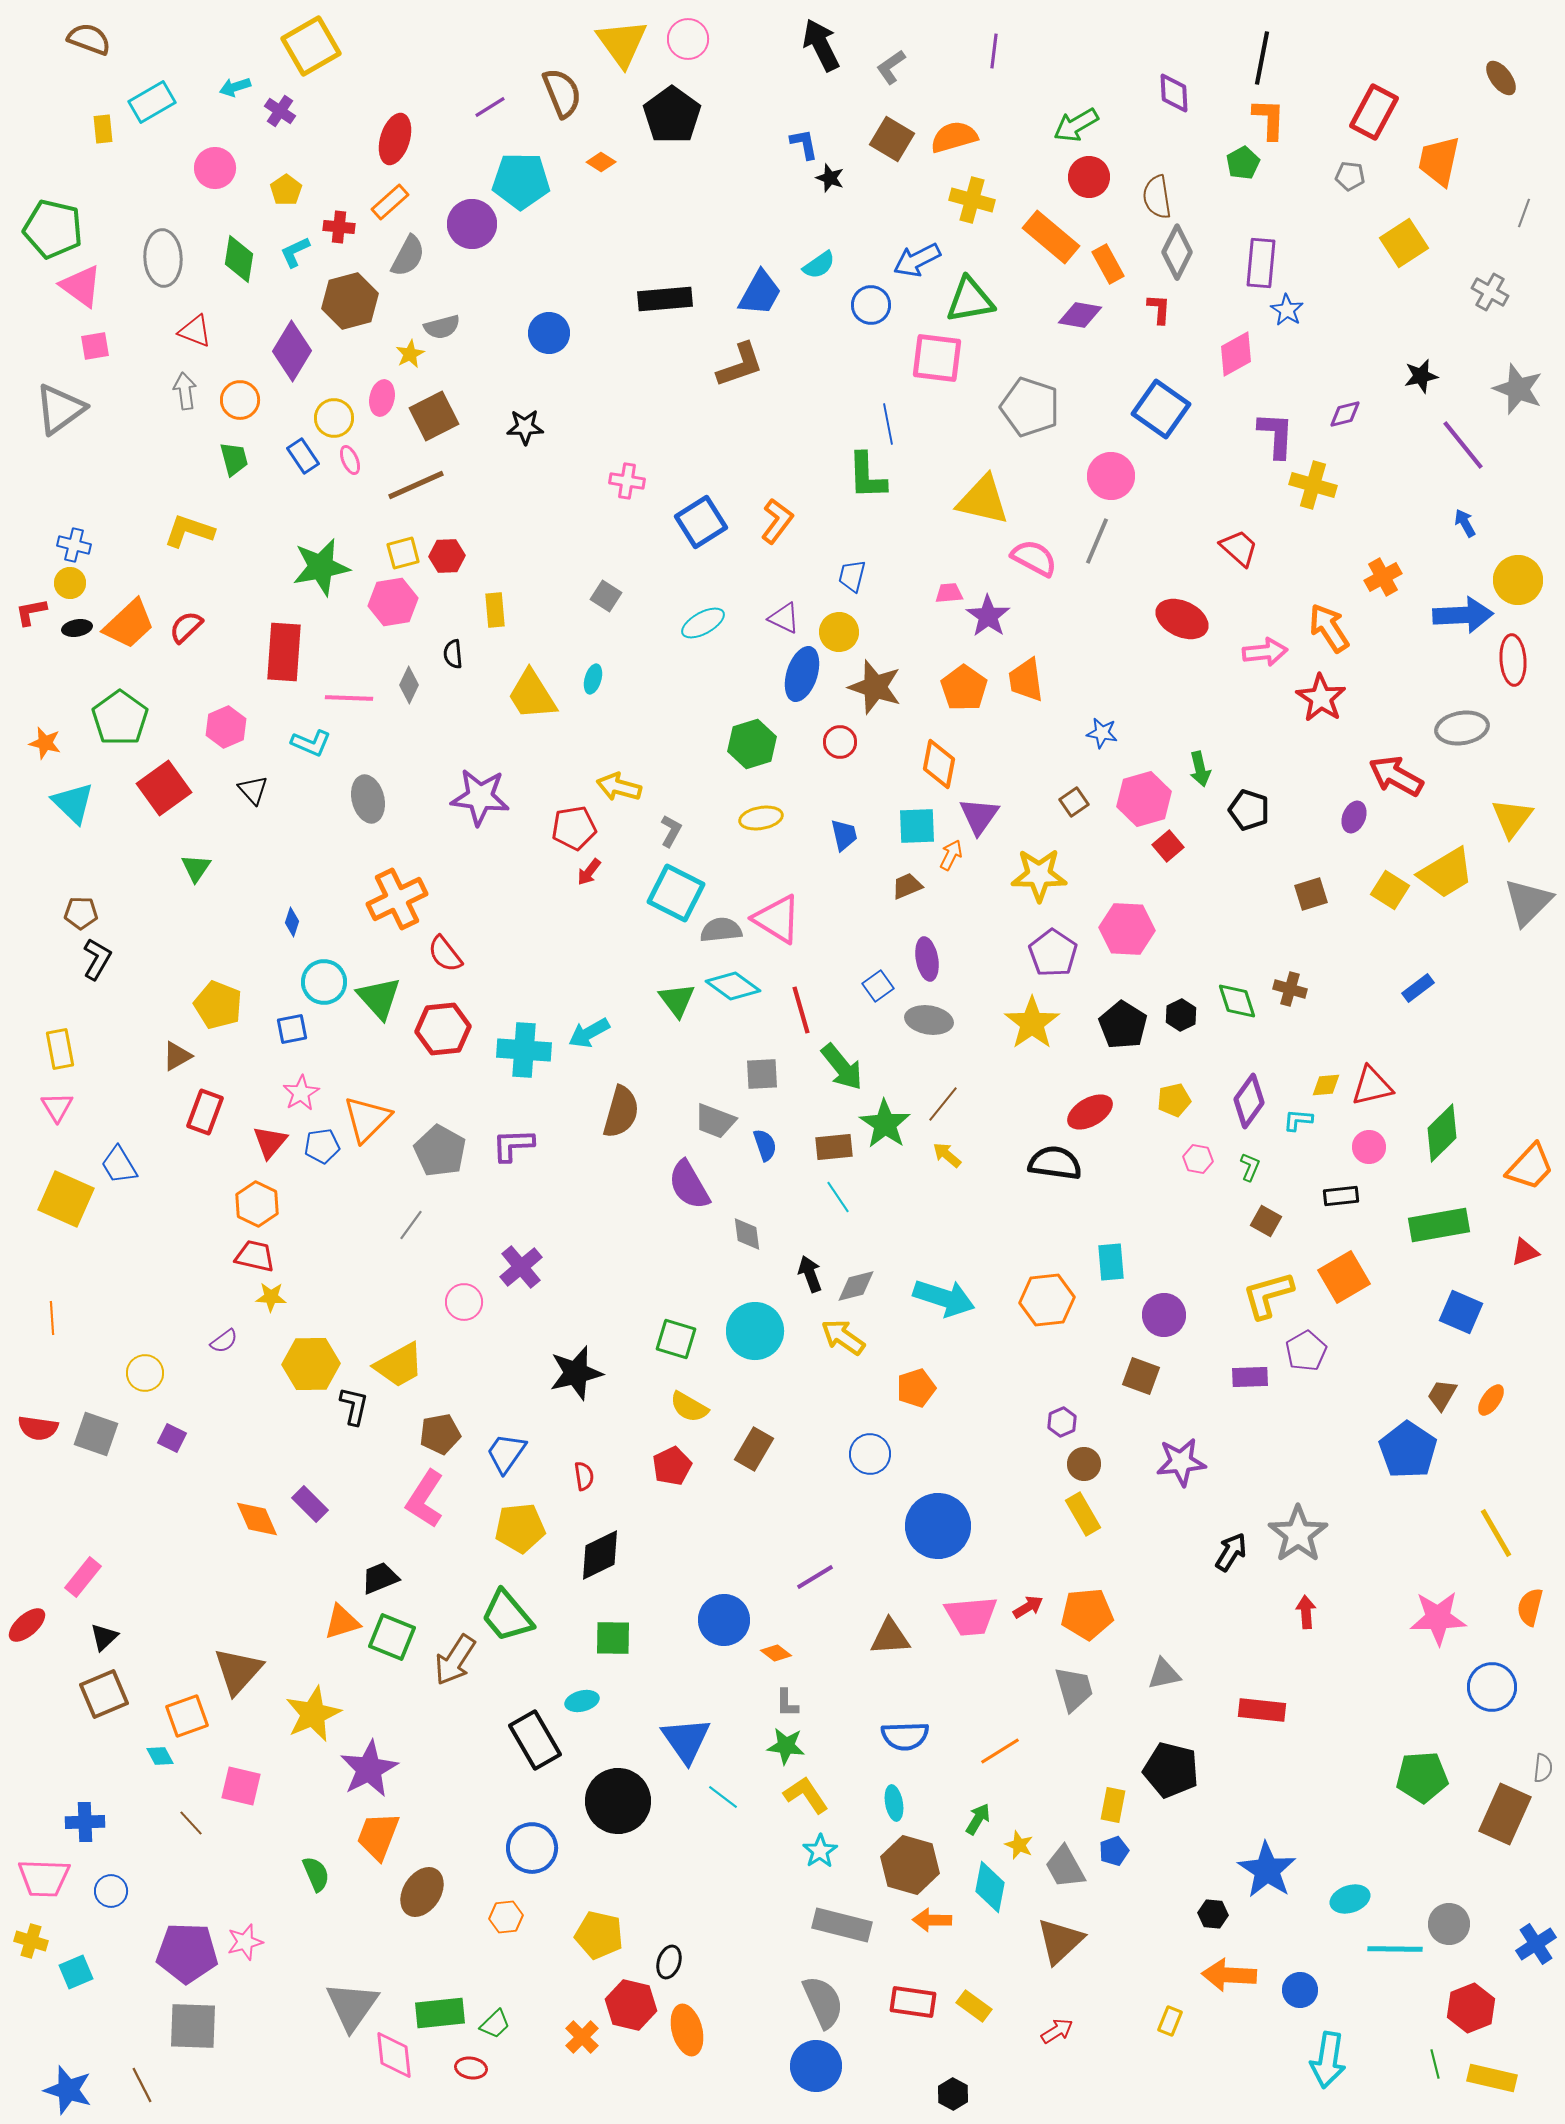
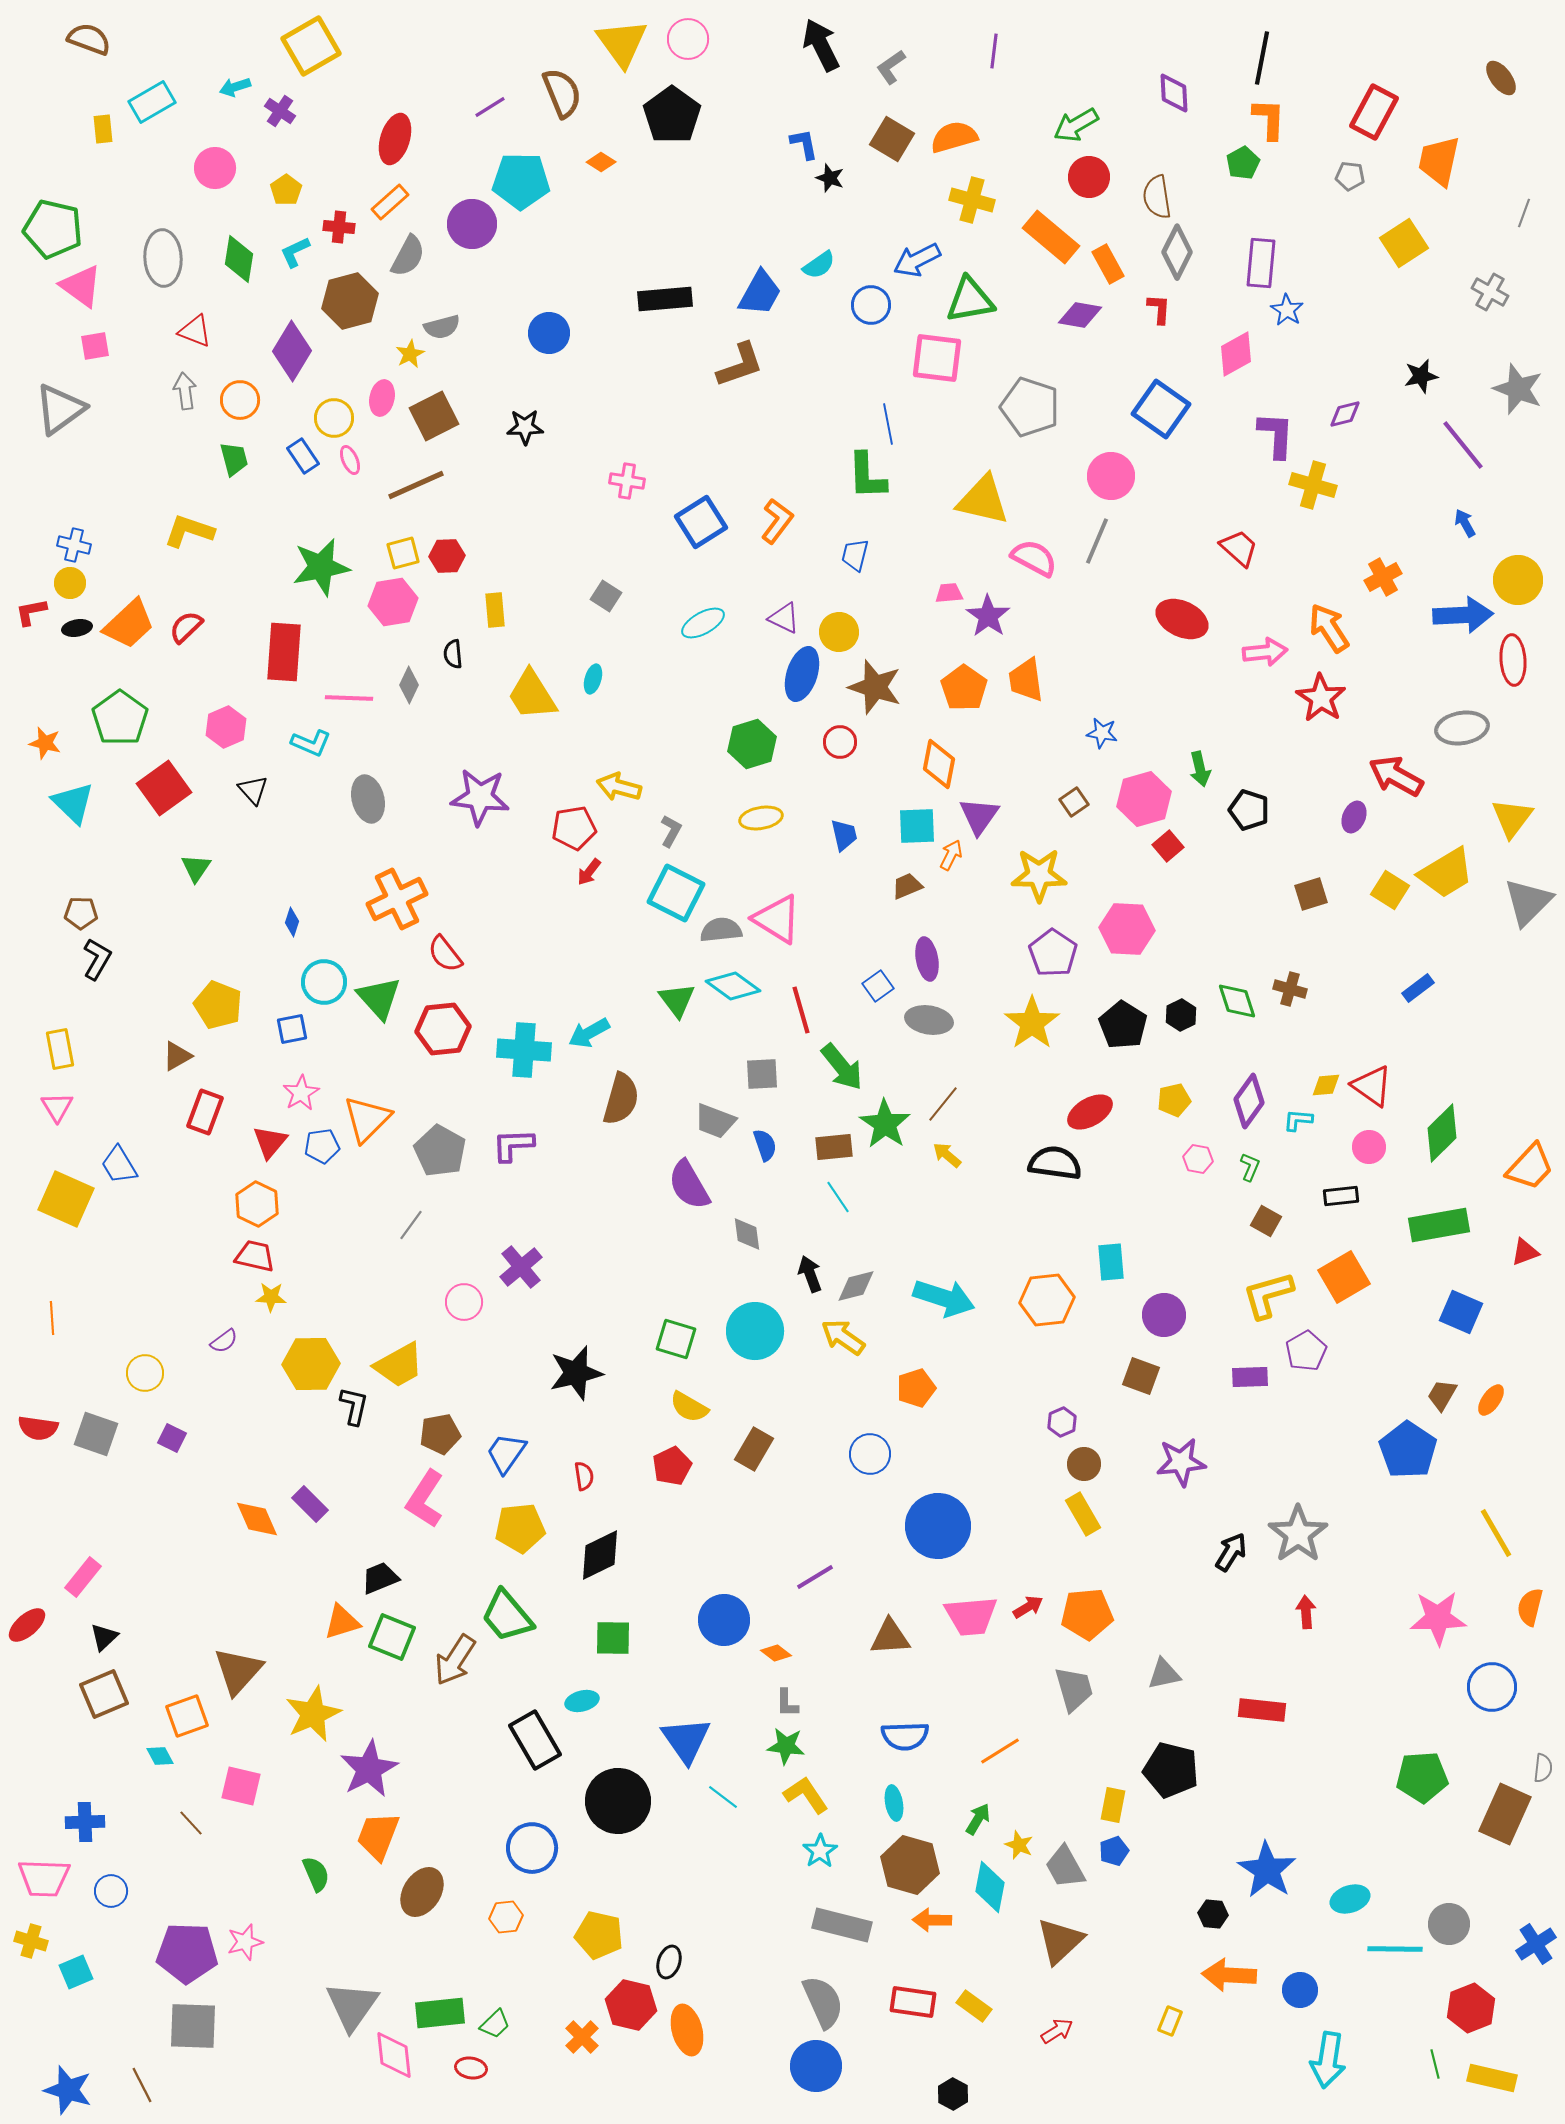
blue trapezoid at (852, 576): moved 3 px right, 21 px up
red triangle at (1372, 1086): rotated 48 degrees clockwise
brown semicircle at (621, 1112): moved 13 px up
